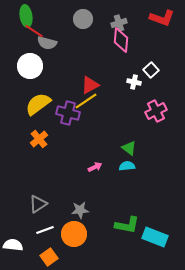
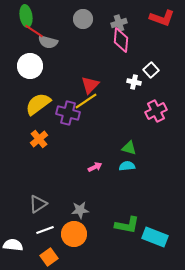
gray semicircle: moved 1 px right, 1 px up
red triangle: rotated 18 degrees counterclockwise
green triangle: rotated 21 degrees counterclockwise
